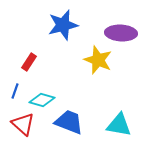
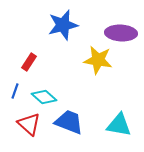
yellow star: rotated 12 degrees counterclockwise
cyan diamond: moved 2 px right, 3 px up; rotated 25 degrees clockwise
red triangle: moved 6 px right
